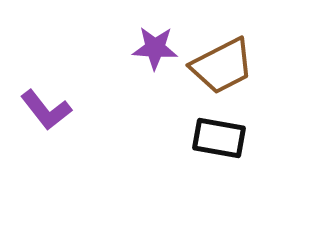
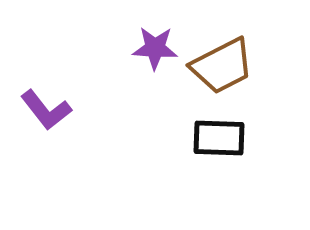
black rectangle: rotated 8 degrees counterclockwise
